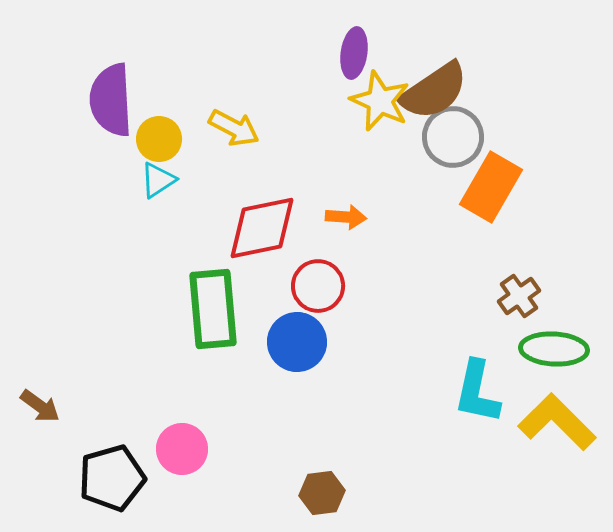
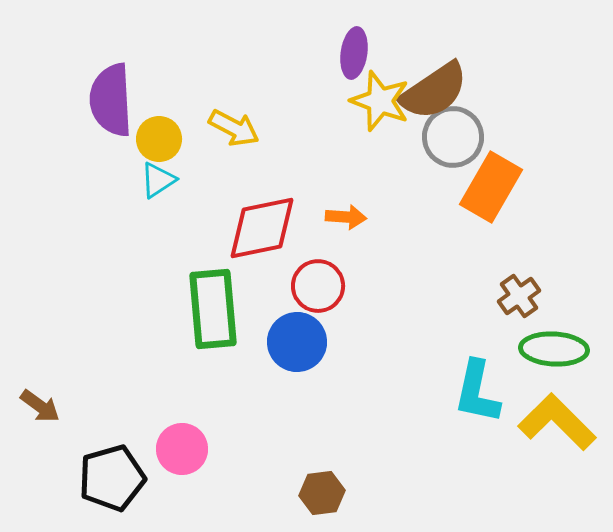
yellow star: rotated 4 degrees counterclockwise
